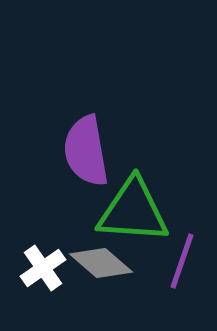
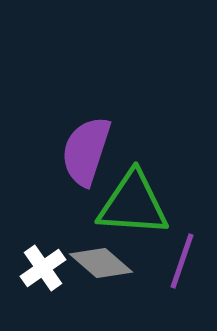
purple semicircle: rotated 28 degrees clockwise
green triangle: moved 7 px up
